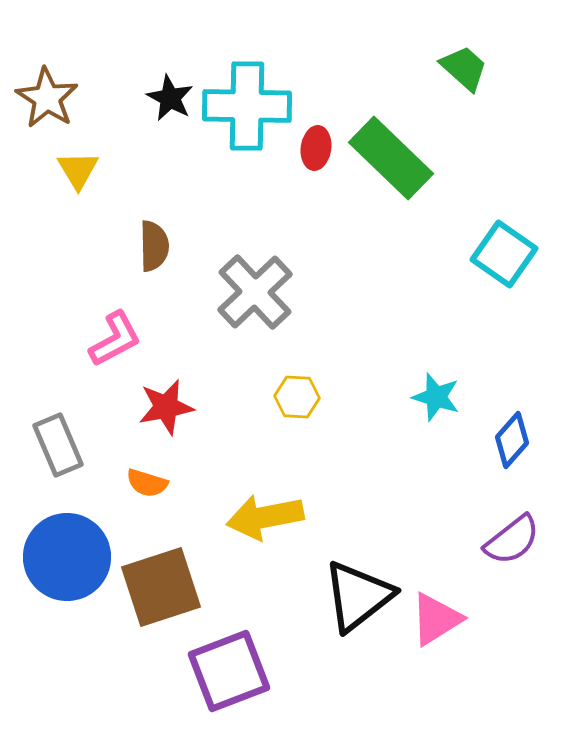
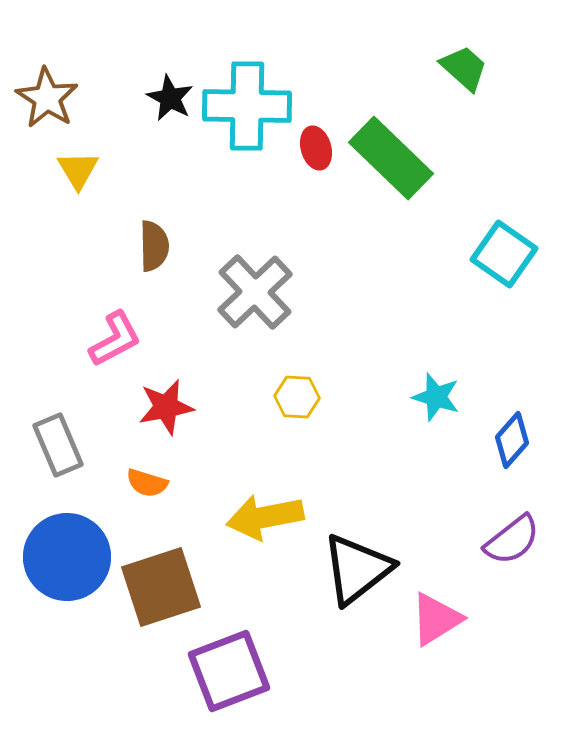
red ellipse: rotated 24 degrees counterclockwise
black triangle: moved 1 px left, 27 px up
